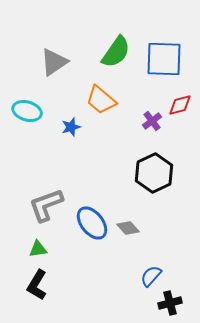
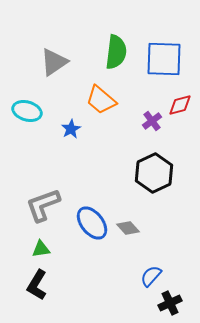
green semicircle: rotated 28 degrees counterclockwise
blue star: moved 2 px down; rotated 12 degrees counterclockwise
gray L-shape: moved 3 px left
green triangle: moved 3 px right
black cross: rotated 10 degrees counterclockwise
